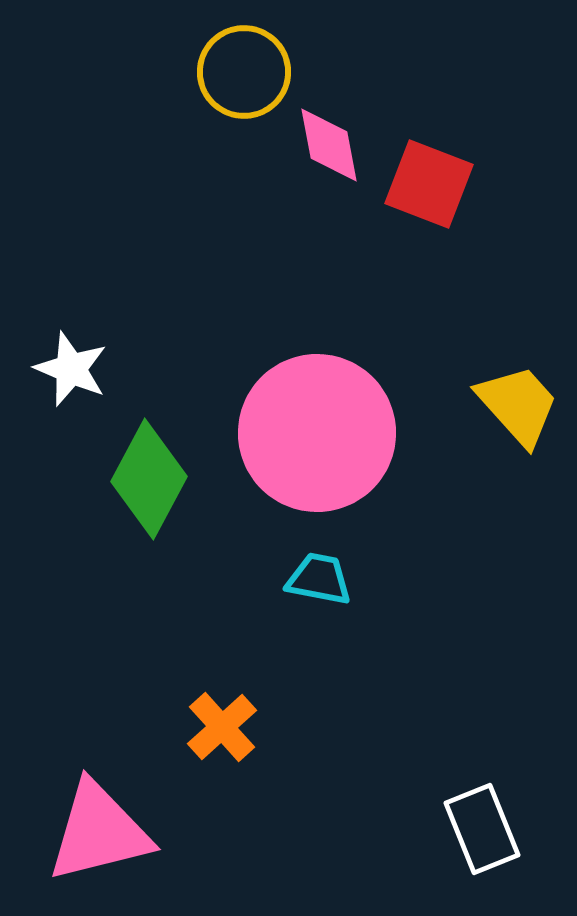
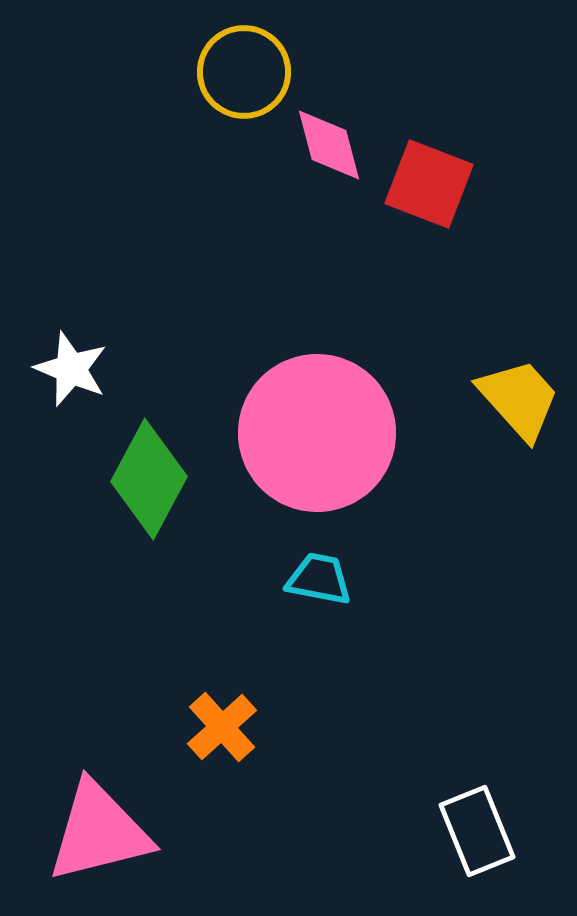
pink diamond: rotated 4 degrees counterclockwise
yellow trapezoid: moved 1 px right, 6 px up
white rectangle: moved 5 px left, 2 px down
